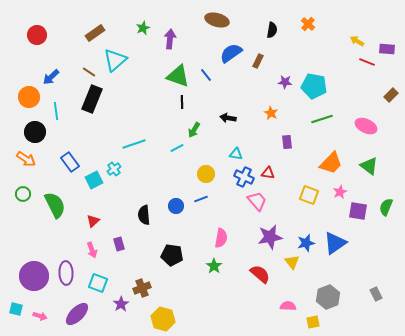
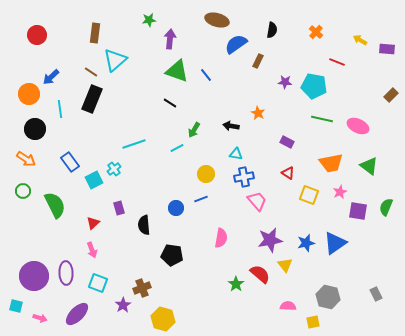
orange cross at (308, 24): moved 8 px right, 8 px down
green star at (143, 28): moved 6 px right, 8 px up; rotated 16 degrees clockwise
brown rectangle at (95, 33): rotated 48 degrees counterclockwise
yellow arrow at (357, 41): moved 3 px right, 1 px up
blue semicircle at (231, 53): moved 5 px right, 9 px up
red line at (367, 62): moved 30 px left
brown line at (89, 72): moved 2 px right
green triangle at (178, 76): moved 1 px left, 5 px up
orange circle at (29, 97): moved 3 px up
black line at (182, 102): moved 12 px left, 1 px down; rotated 56 degrees counterclockwise
cyan line at (56, 111): moved 4 px right, 2 px up
orange star at (271, 113): moved 13 px left
black arrow at (228, 118): moved 3 px right, 8 px down
green line at (322, 119): rotated 30 degrees clockwise
pink ellipse at (366, 126): moved 8 px left
black circle at (35, 132): moved 3 px up
purple rectangle at (287, 142): rotated 56 degrees counterclockwise
orange trapezoid at (331, 163): rotated 35 degrees clockwise
red triangle at (268, 173): moved 20 px right; rotated 24 degrees clockwise
blue cross at (244, 177): rotated 36 degrees counterclockwise
green circle at (23, 194): moved 3 px up
blue circle at (176, 206): moved 2 px down
black semicircle at (144, 215): moved 10 px down
red triangle at (93, 221): moved 2 px down
purple star at (270, 237): moved 3 px down
purple rectangle at (119, 244): moved 36 px up
yellow triangle at (292, 262): moved 7 px left, 3 px down
green star at (214, 266): moved 22 px right, 18 px down
gray hexagon at (328, 297): rotated 25 degrees counterclockwise
purple star at (121, 304): moved 2 px right, 1 px down
cyan square at (16, 309): moved 3 px up
pink arrow at (40, 316): moved 2 px down
